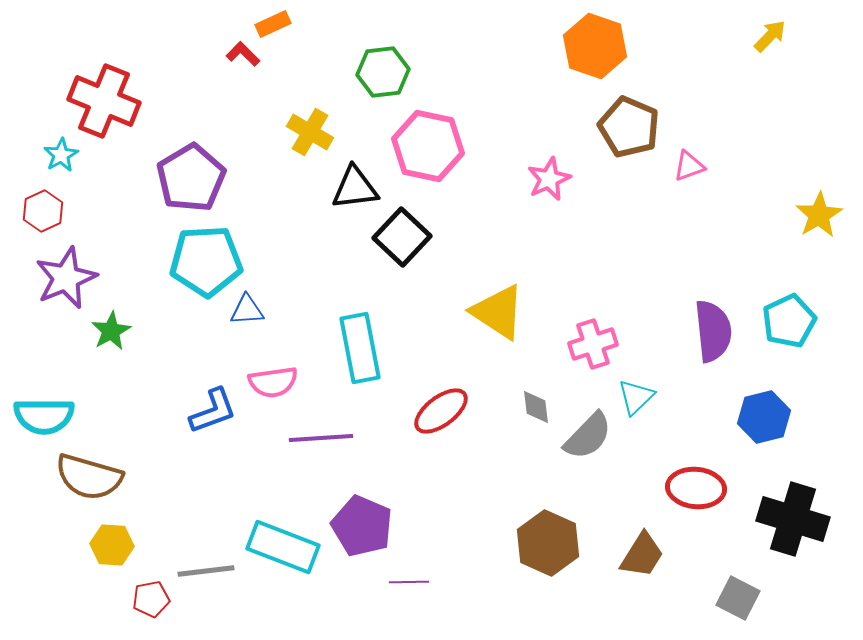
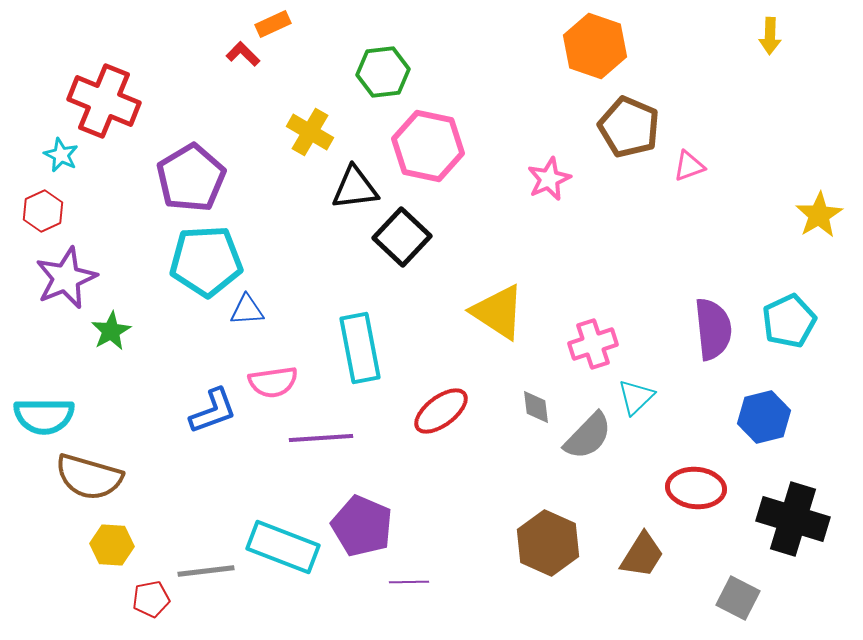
yellow arrow at (770, 36): rotated 138 degrees clockwise
cyan star at (61, 155): rotated 16 degrees counterclockwise
purple semicircle at (713, 331): moved 2 px up
